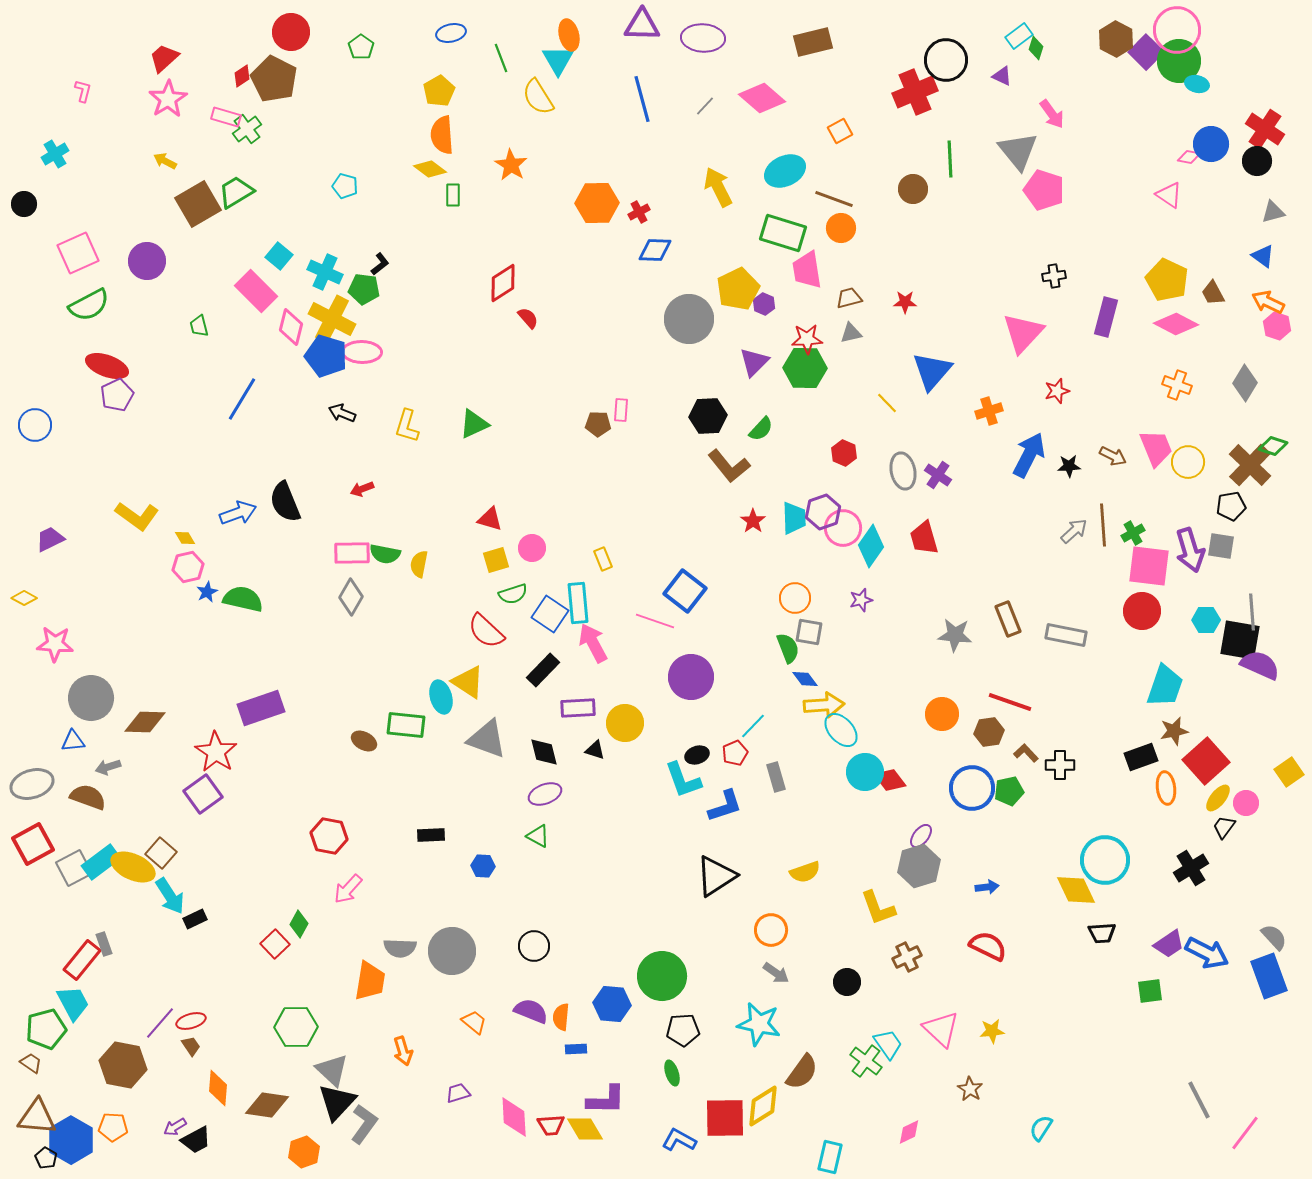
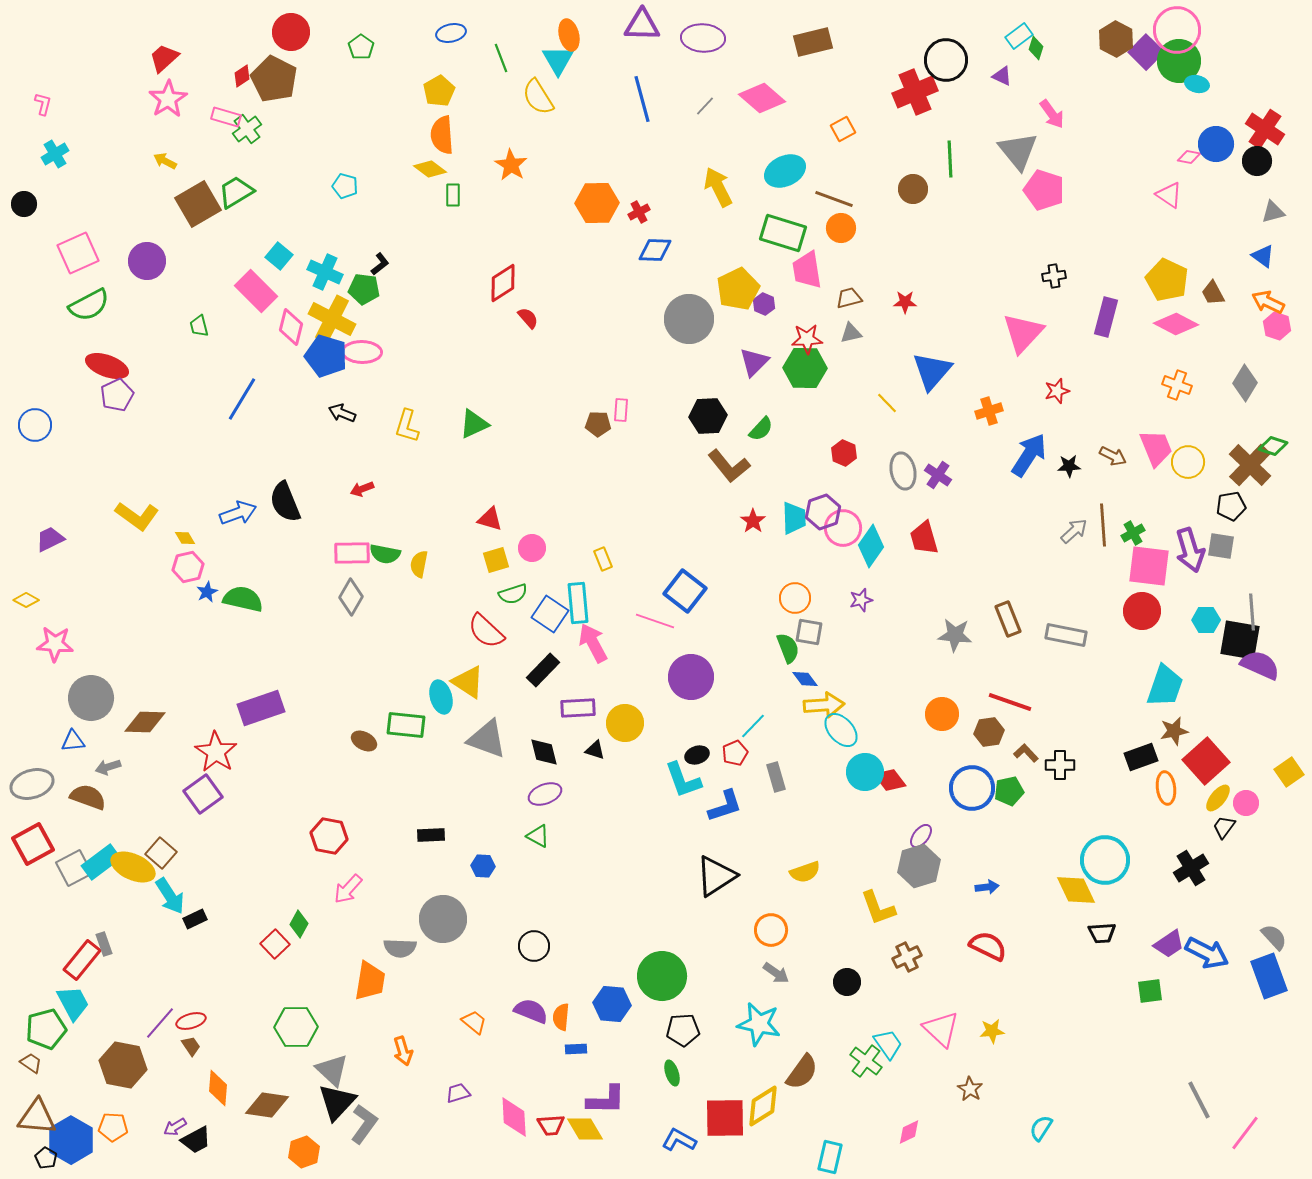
pink L-shape at (83, 91): moved 40 px left, 13 px down
orange square at (840, 131): moved 3 px right, 2 px up
blue circle at (1211, 144): moved 5 px right
blue arrow at (1029, 455): rotated 6 degrees clockwise
yellow diamond at (24, 598): moved 2 px right, 2 px down
gray circle at (452, 951): moved 9 px left, 32 px up
